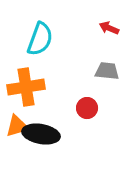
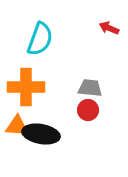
gray trapezoid: moved 17 px left, 17 px down
orange cross: rotated 9 degrees clockwise
red circle: moved 1 px right, 2 px down
orange triangle: rotated 20 degrees clockwise
